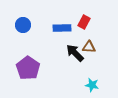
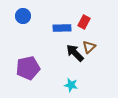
blue circle: moved 9 px up
brown triangle: rotated 48 degrees counterclockwise
purple pentagon: rotated 25 degrees clockwise
cyan star: moved 21 px left
